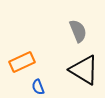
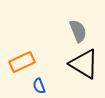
black triangle: moved 6 px up
blue semicircle: moved 1 px right, 1 px up
